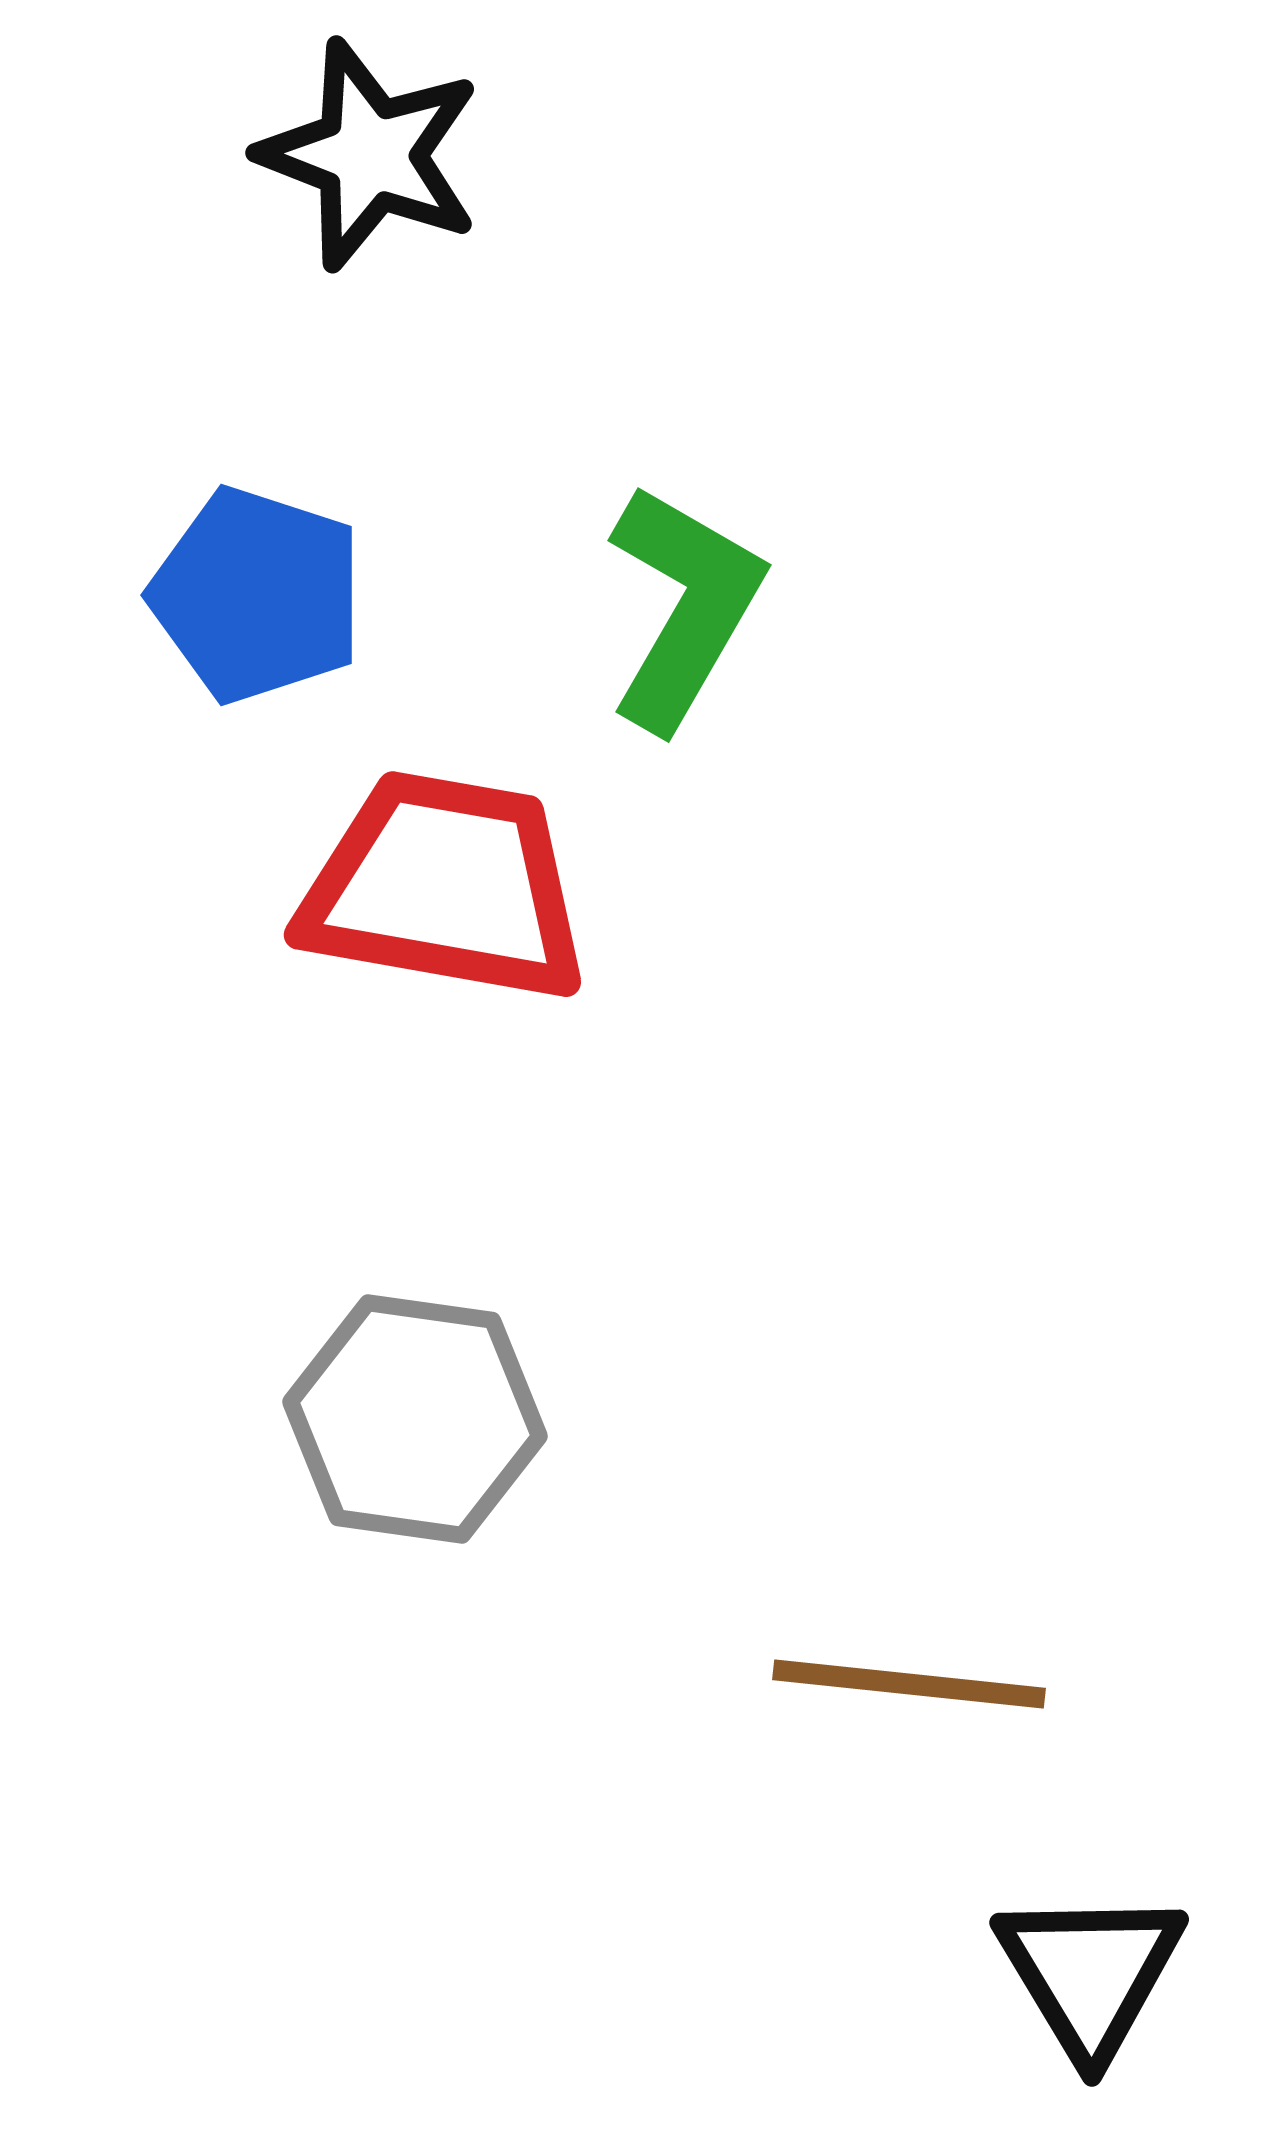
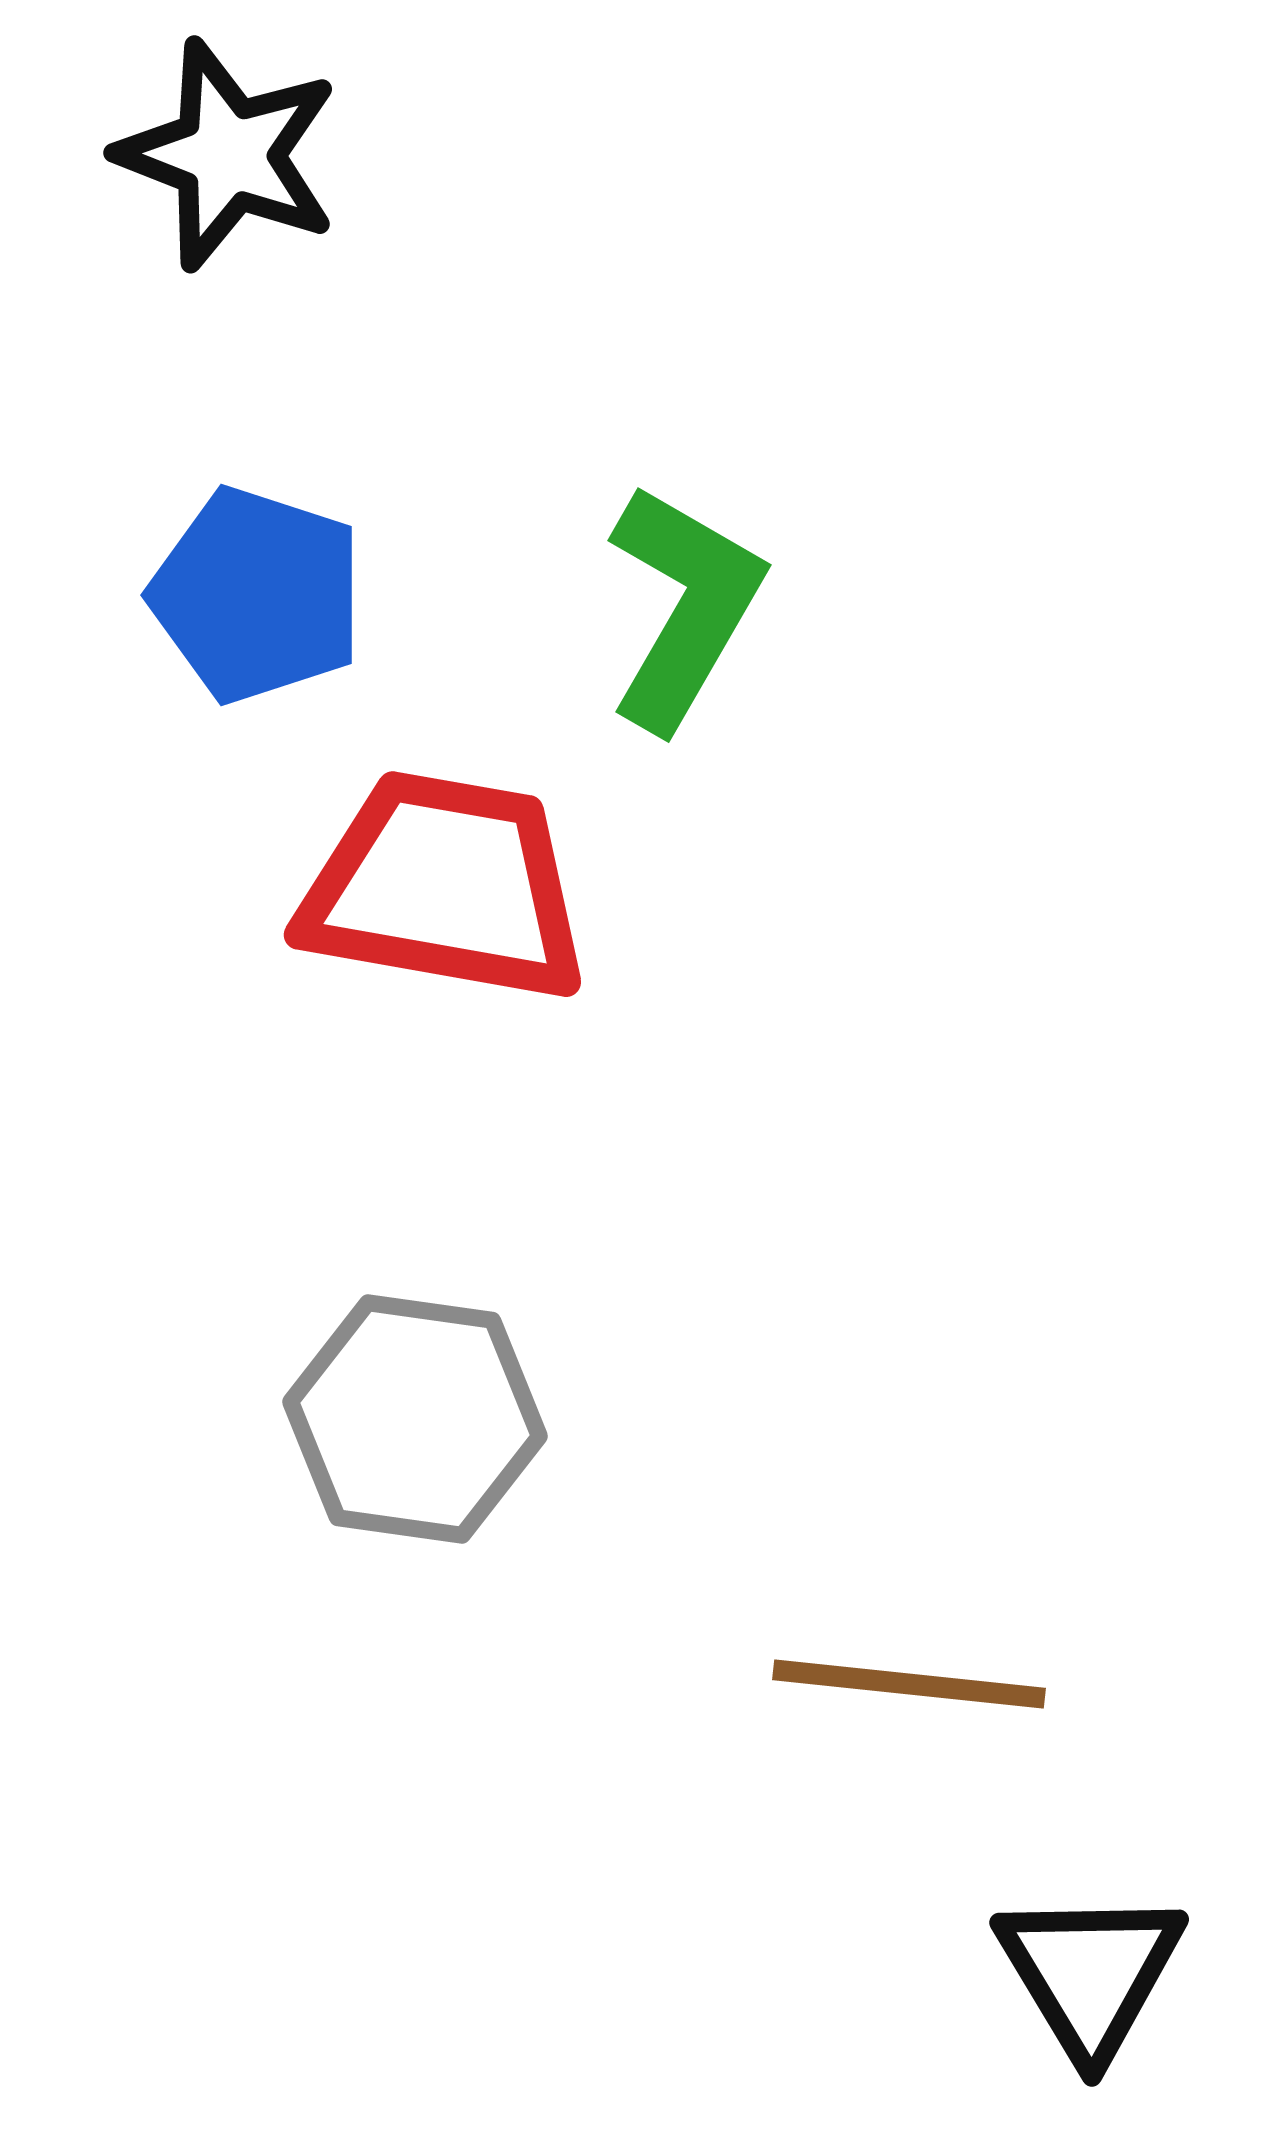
black star: moved 142 px left
